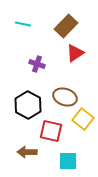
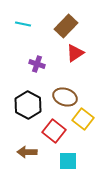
red square: moved 3 px right; rotated 25 degrees clockwise
